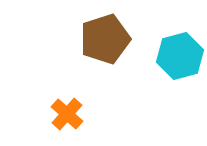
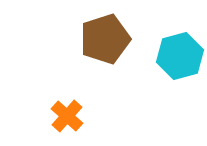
orange cross: moved 2 px down
